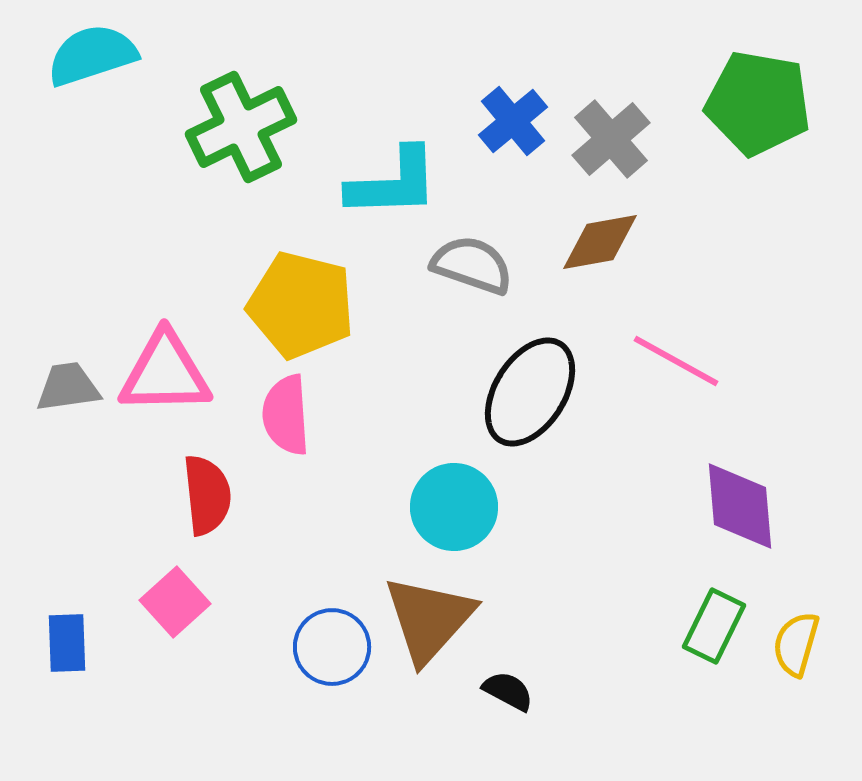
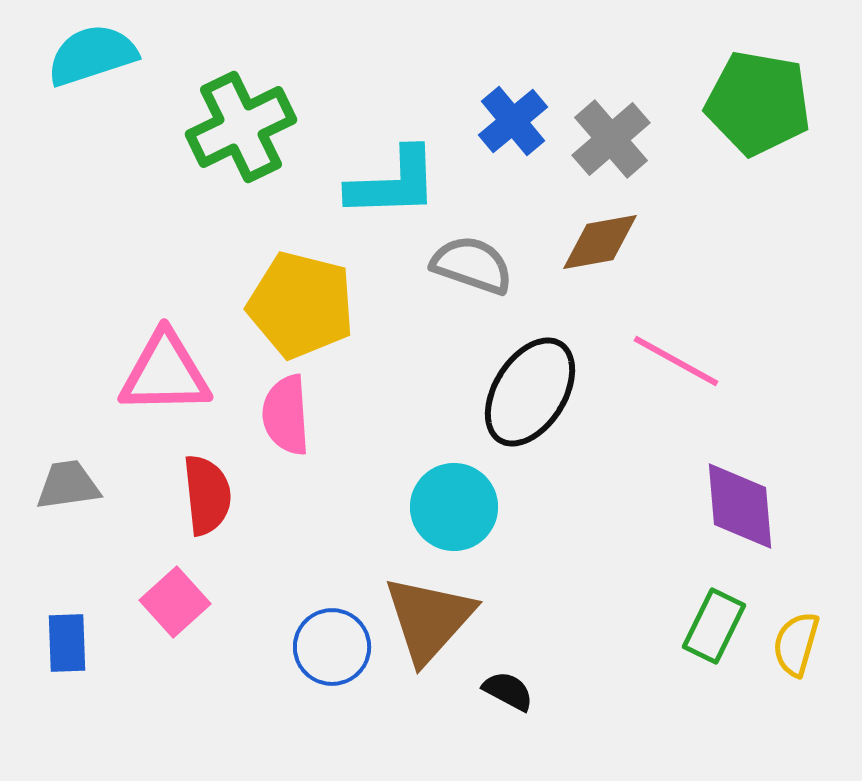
gray trapezoid: moved 98 px down
